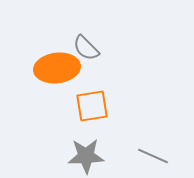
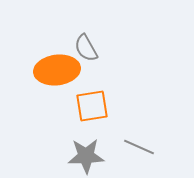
gray semicircle: rotated 16 degrees clockwise
orange ellipse: moved 2 px down
gray line: moved 14 px left, 9 px up
